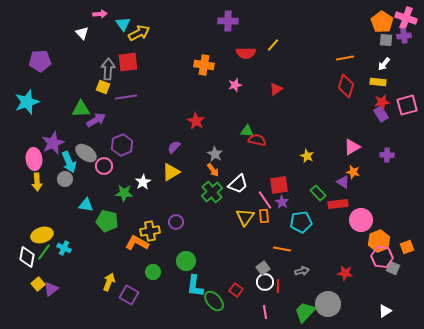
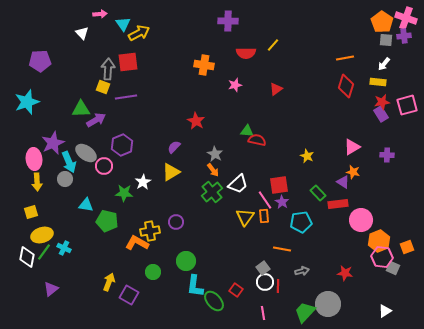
yellow square at (38, 284): moved 7 px left, 72 px up; rotated 24 degrees clockwise
pink line at (265, 312): moved 2 px left, 1 px down
